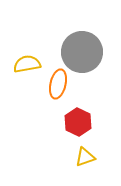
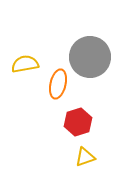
gray circle: moved 8 px right, 5 px down
yellow semicircle: moved 2 px left
red hexagon: rotated 16 degrees clockwise
